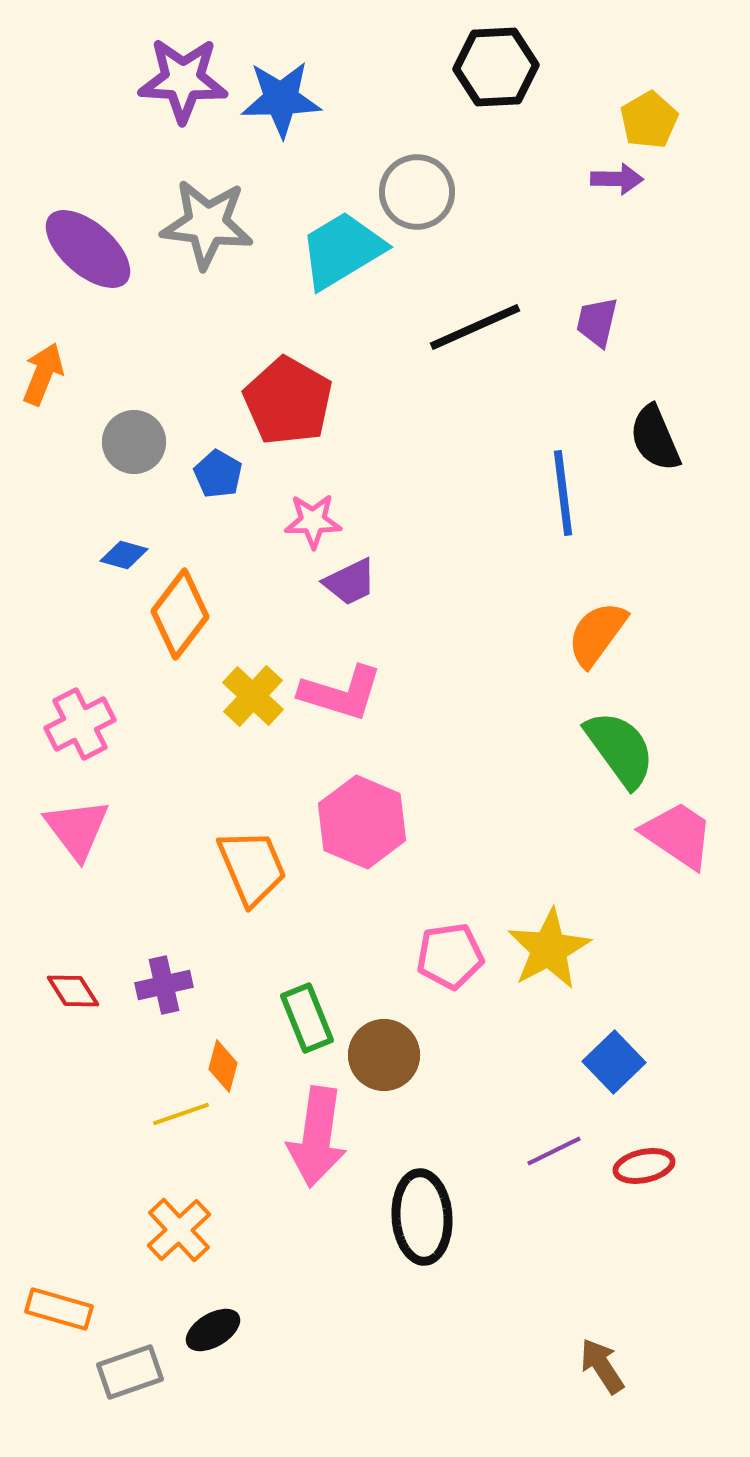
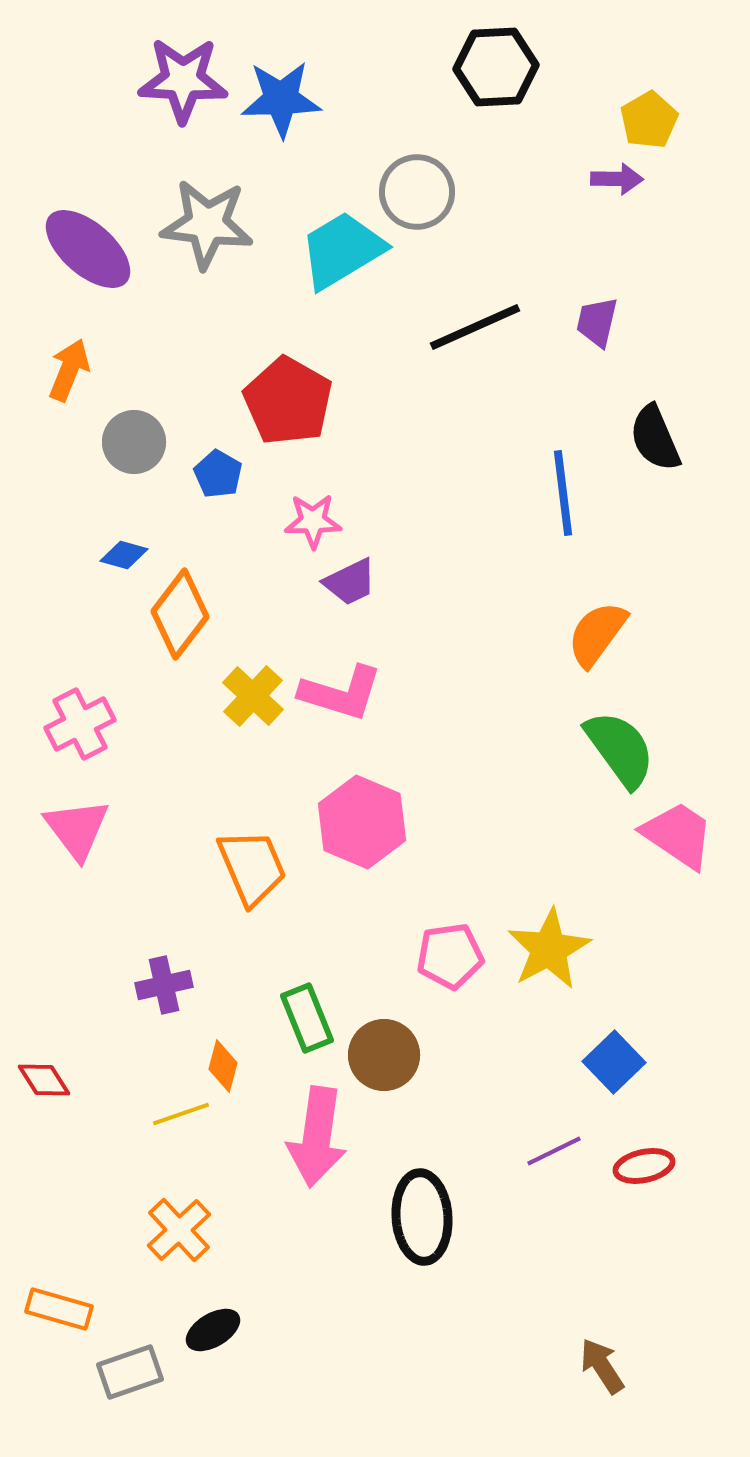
orange arrow at (43, 374): moved 26 px right, 4 px up
red diamond at (73, 991): moved 29 px left, 89 px down
